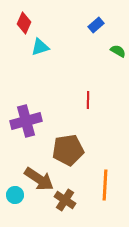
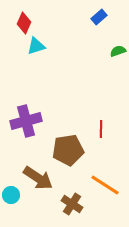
blue rectangle: moved 3 px right, 8 px up
cyan triangle: moved 4 px left, 1 px up
green semicircle: rotated 49 degrees counterclockwise
red line: moved 13 px right, 29 px down
brown arrow: moved 1 px left, 1 px up
orange line: rotated 60 degrees counterclockwise
cyan circle: moved 4 px left
brown cross: moved 7 px right, 4 px down
